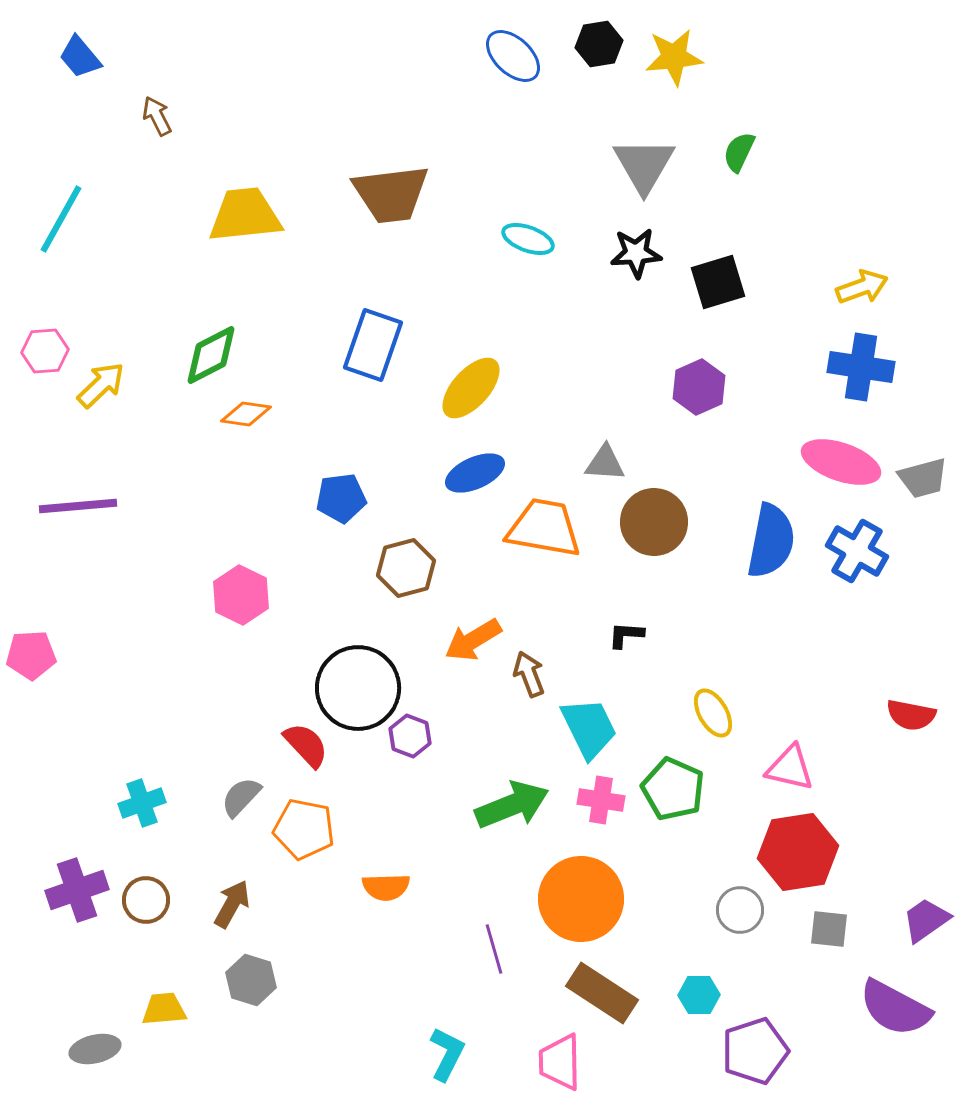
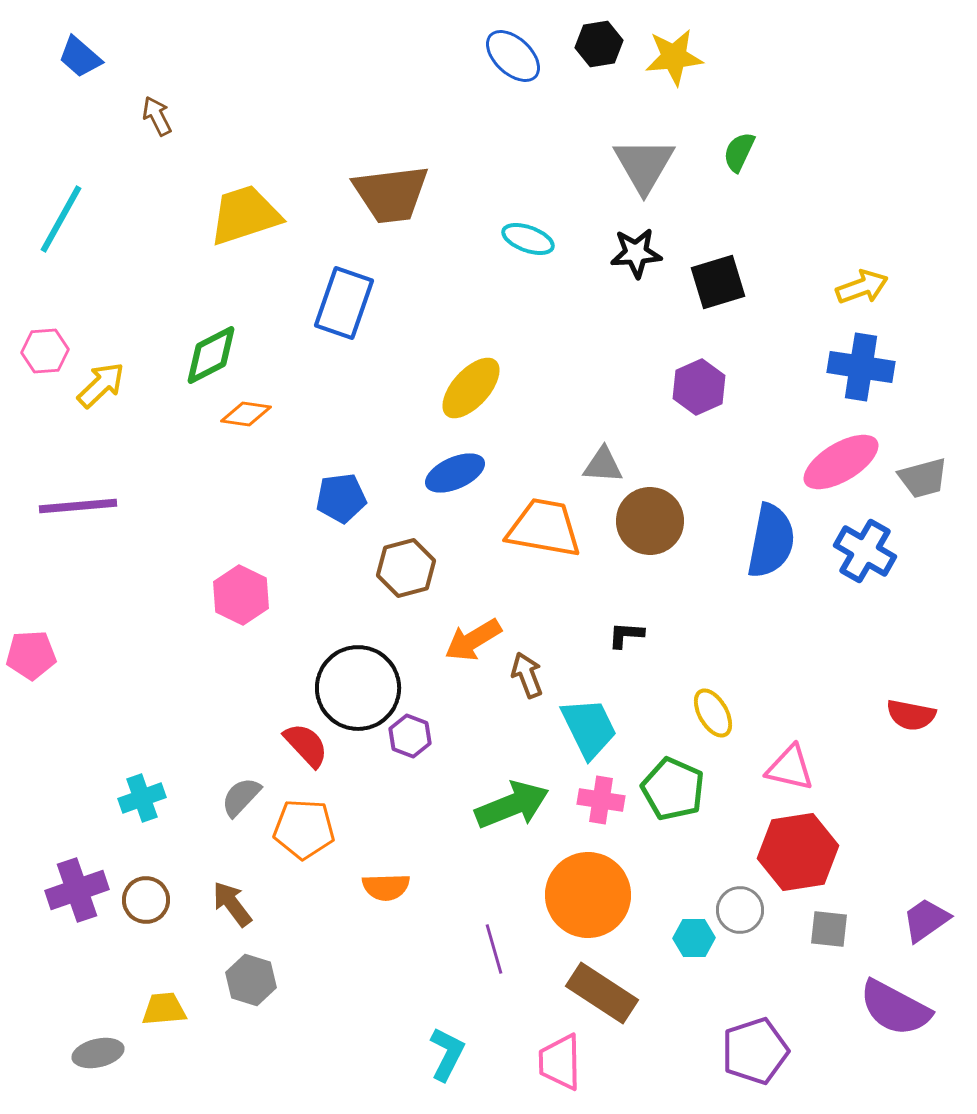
blue trapezoid at (80, 57): rotated 9 degrees counterclockwise
yellow trapezoid at (245, 215): rotated 12 degrees counterclockwise
blue rectangle at (373, 345): moved 29 px left, 42 px up
pink ellipse at (841, 462): rotated 50 degrees counterclockwise
gray triangle at (605, 463): moved 2 px left, 2 px down
blue ellipse at (475, 473): moved 20 px left
brown circle at (654, 522): moved 4 px left, 1 px up
blue cross at (857, 551): moved 8 px right
brown arrow at (529, 674): moved 2 px left, 1 px down
cyan cross at (142, 803): moved 5 px up
orange pentagon at (304, 829): rotated 8 degrees counterclockwise
orange circle at (581, 899): moved 7 px right, 4 px up
brown arrow at (232, 904): rotated 66 degrees counterclockwise
cyan hexagon at (699, 995): moved 5 px left, 57 px up
gray ellipse at (95, 1049): moved 3 px right, 4 px down
